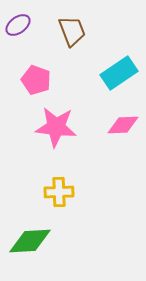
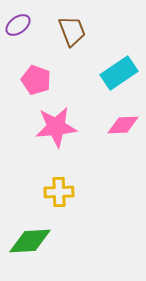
pink star: rotated 12 degrees counterclockwise
